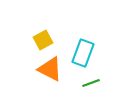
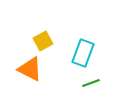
yellow square: moved 1 px down
orange triangle: moved 20 px left
